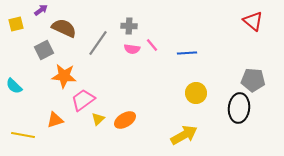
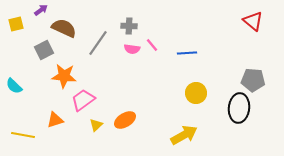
yellow triangle: moved 2 px left, 6 px down
